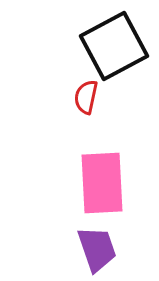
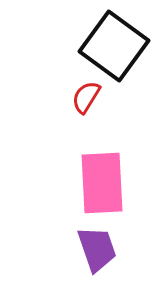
black square: rotated 26 degrees counterclockwise
red semicircle: rotated 20 degrees clockwise
